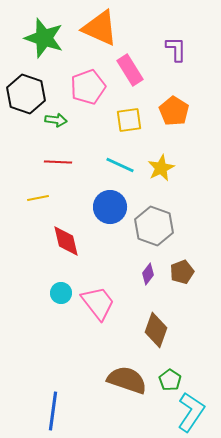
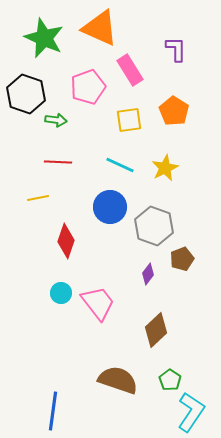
green star: rotated 6 degrees clockwise
yellow star: moved 4 px right
red diamond: rotated 32 degrees clockwise
brown pentagon: moved 13 px up
brown diamond: rotated 28 degrees clockwise
brown semicircle: moved 9 px left
